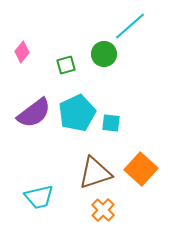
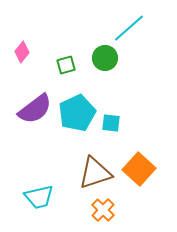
cyan line: moved 1 px left, 2 px down
green circle: moved 1 px right, 4 px down
purple semicircle: moved 1 px right, 4 px up
orange square: moved 2 px left
